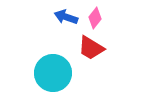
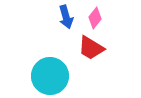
blue arrow: rotated 125 degrees counterclockwise
cyan circle: moved 3 px left, 3 px down
